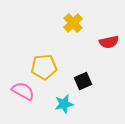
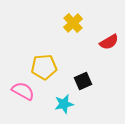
red semicircle: rotated 18 degrees counterclockwise
